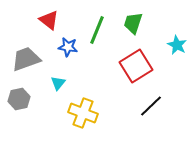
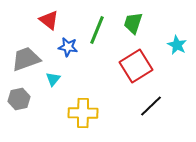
cyan triangle: moved 5 px left, 4 px up
yellow cross: rotated 20 degrees counterclockwise
